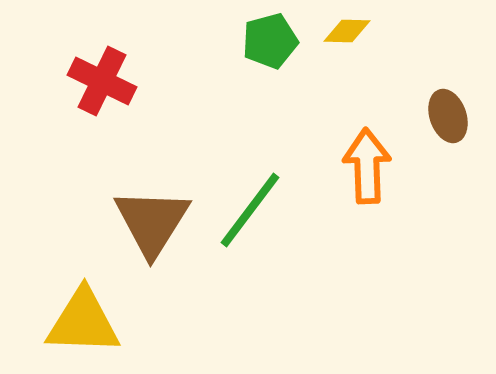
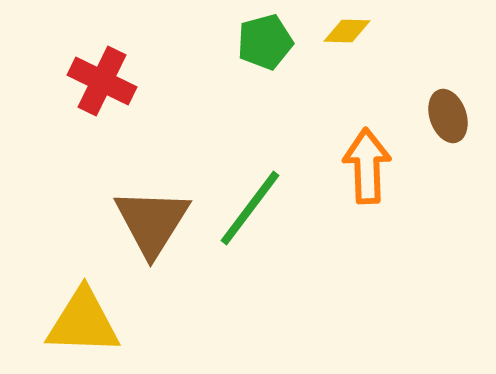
green pentagon: moved 5 px left, 1 px down
green line: moved 2 px up
